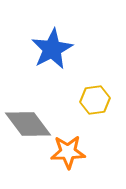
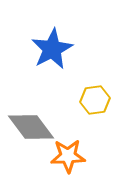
gray diamond: moved 3 px right, 3 px down
orange star: moved 4 px down
